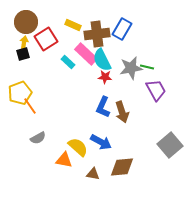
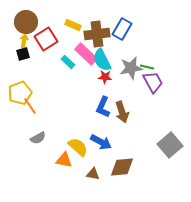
yellow arrow: moved 2 px up
purple trapezoid: moved 3 px left, 8 px up
